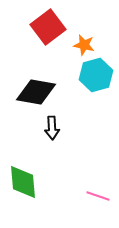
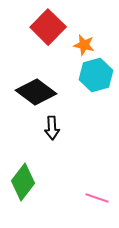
red square: rotated 8 degrees counterclockwise
black diamond: rotated 27 degrees clockwise
green diamond: rotated 42 degrees clockwise
pink line: moved 1 px left, 2 px down
